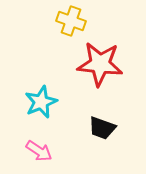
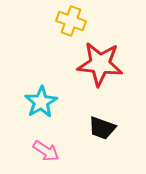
cyan star: rotated 8 degrees counterclockwise
pink arrow: moved 7 px right
